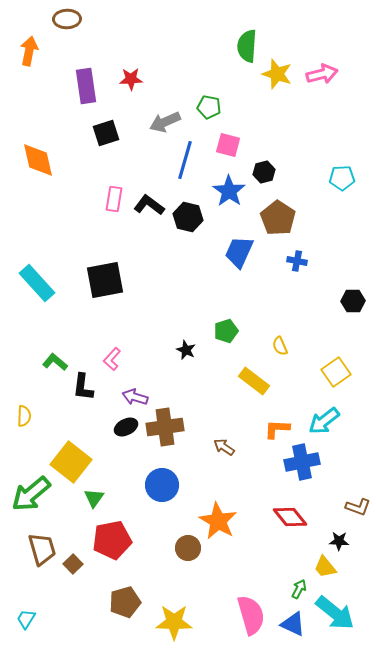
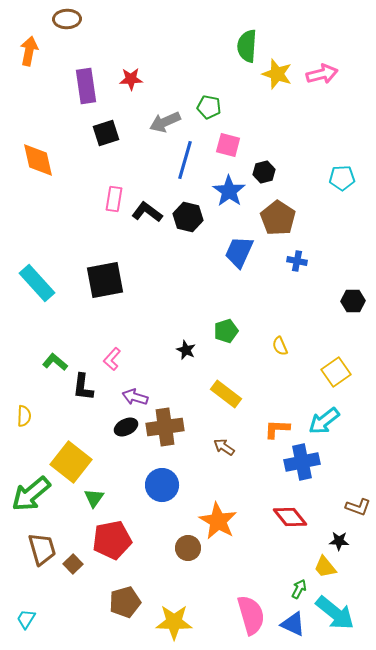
black L-shape at (149, 205): moved 2 px left, 7 px down
yellow rectangle at (254, 381): moved 28 px left, 13 px down
